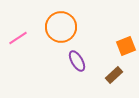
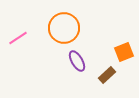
orange circle: moved 3 px right, 1 px down
orange square: moved 2 px left, 6 px down
brown rectangle: moved 7 px left
